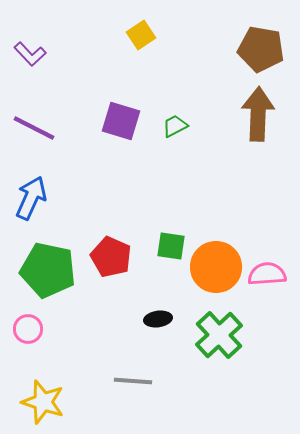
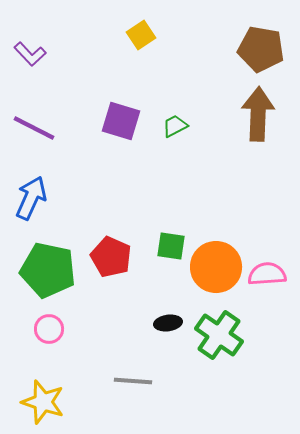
black ellipse: moved 10 px right, 4 px down
pink circle: moved 21 px right
green cross: rotated 12 degrees counterclockwise
